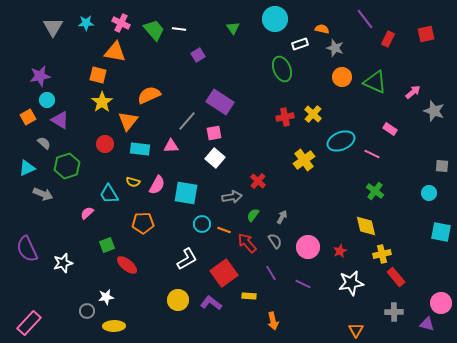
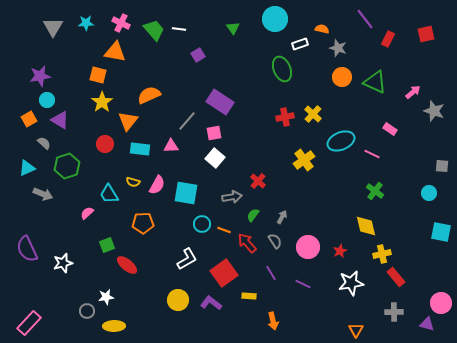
gray star at (335, 48): moved 3 px right
orange square at (28, 117): moved 1 px right, 2 px down
